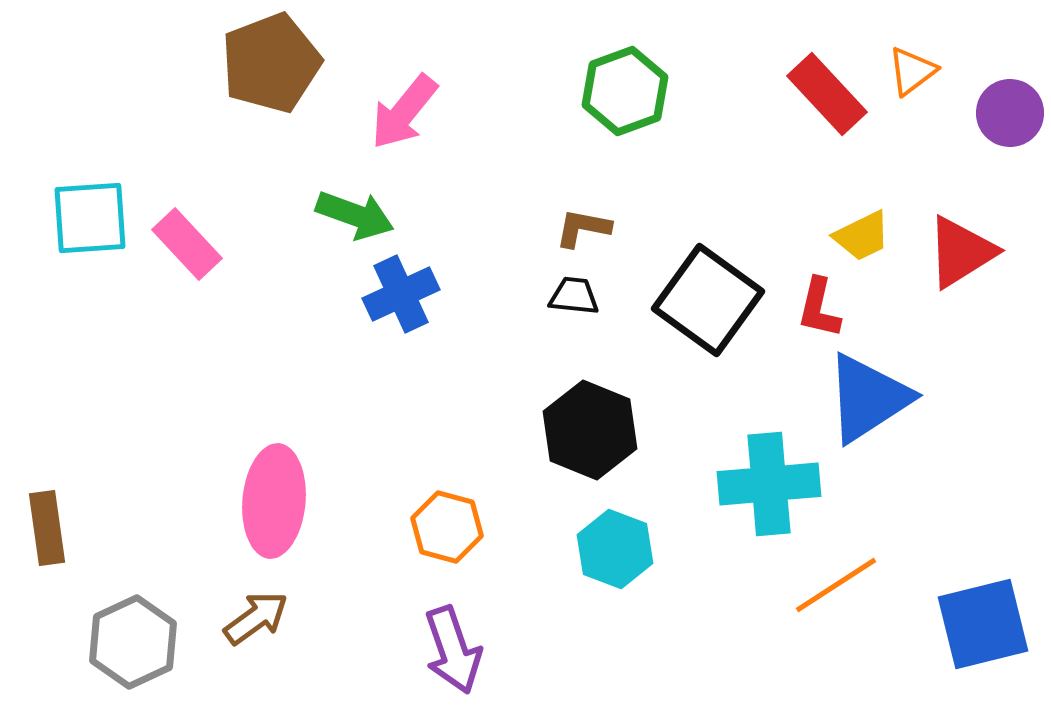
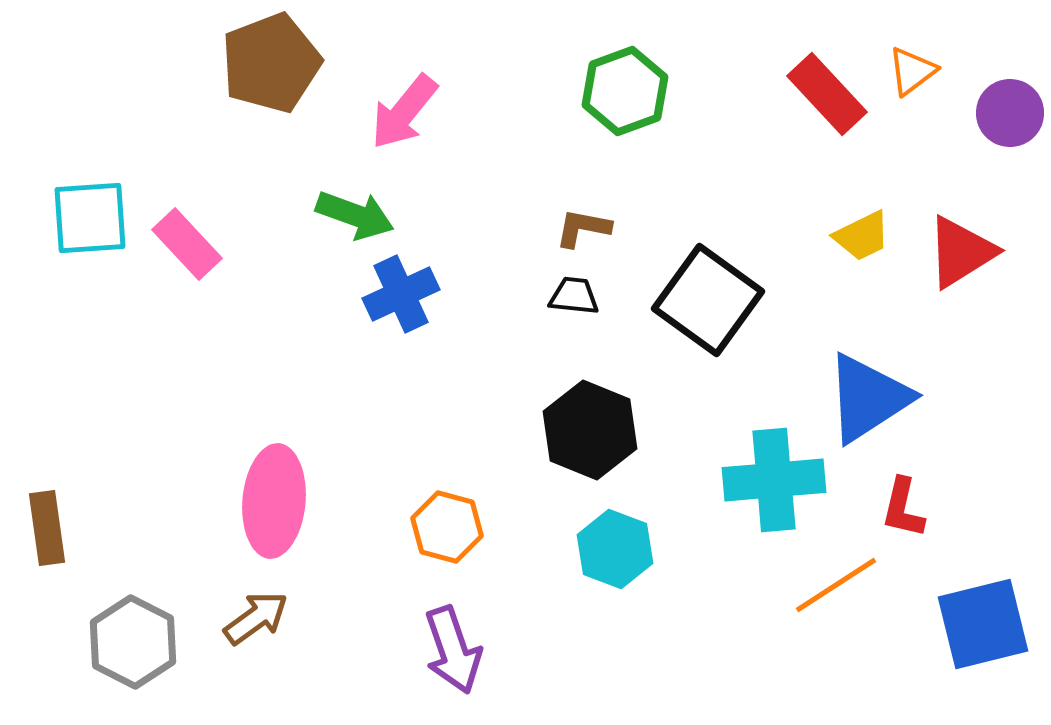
red L-shape: moved 84 px right, 200 px down
cyan cross: moved 5 px right, 4 px up
gray hexagon: rotated 8 degrees counterclockwise
